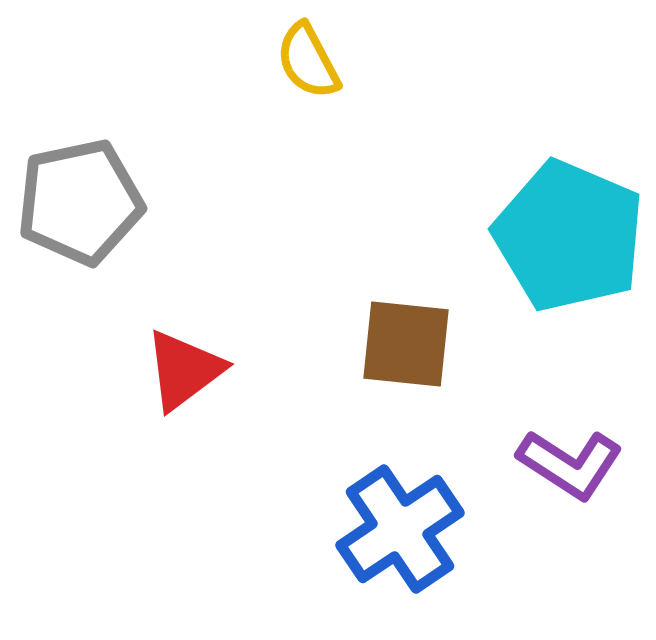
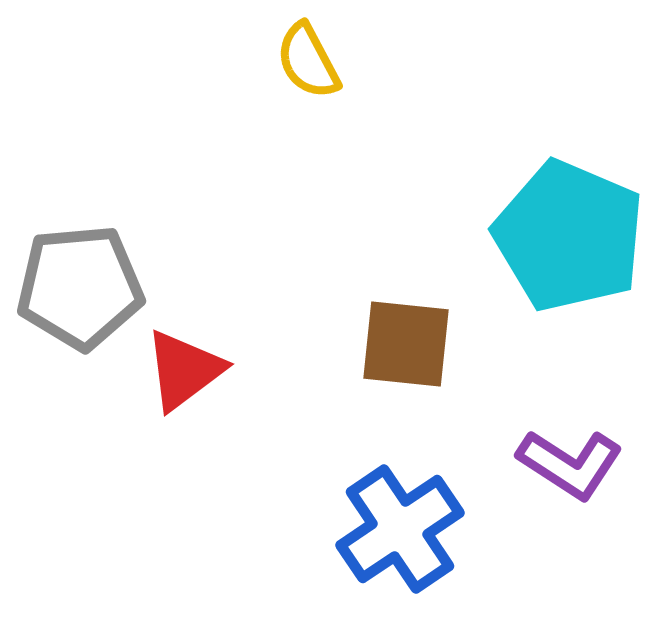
gray pentagon: moved 85 px down; rotated 7 degrees clockwise
